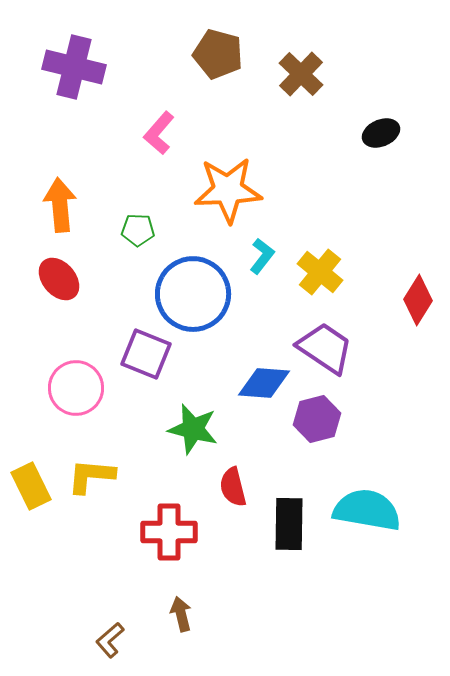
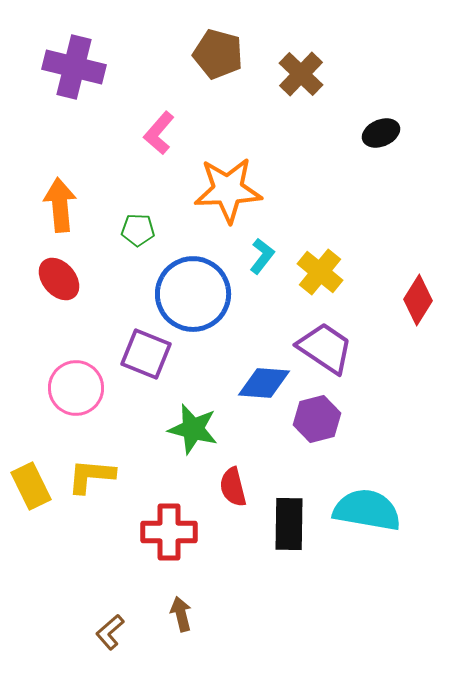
brown L-shape: moved 8 px up
